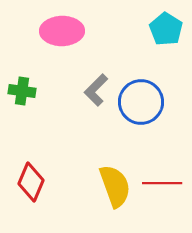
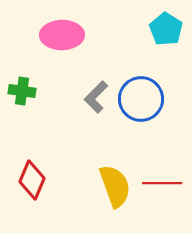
pink ellipse: moved 4 px down
gray L-shape: moved 7 px down
blue circle: moved 3 px up
red diamond: moved 1 px right, 2 px up
